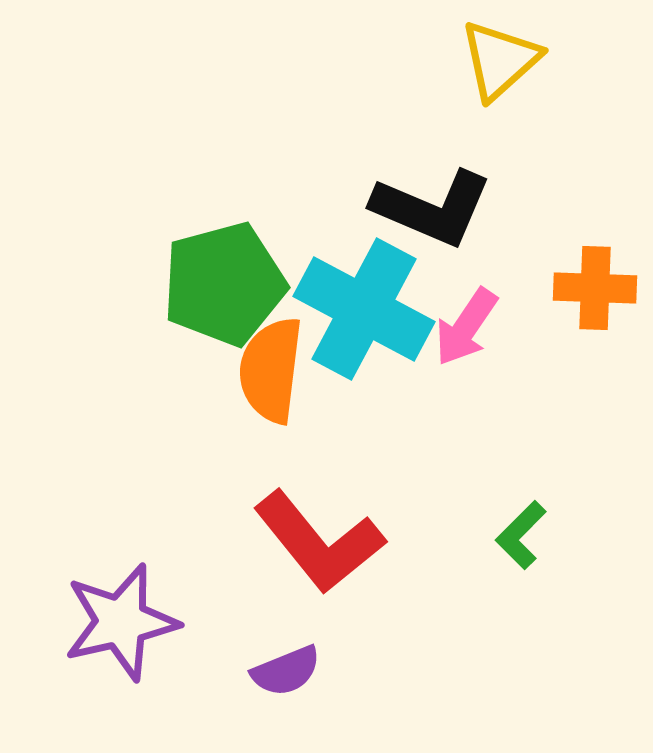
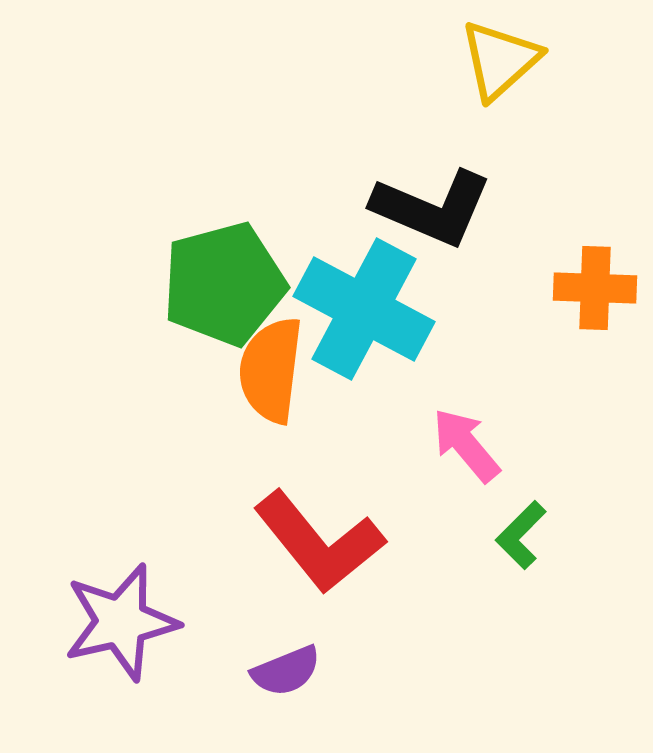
pink arrow: moved 118 px down; rotated 106 degrees clockwise
